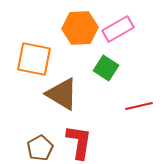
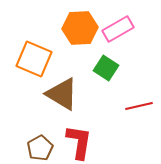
orange square: rotated 12 degrees clockwise
